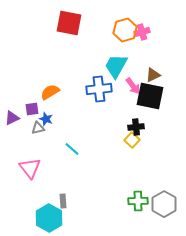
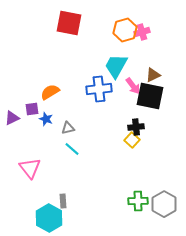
gray triangle: moved 30 px right
